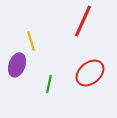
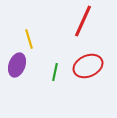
yellow line: moved 2 px left, 2 px up
red ellipse: moved 2 px left, 7 px up; rotated 16 degrees clockwise
green line: moved 6 px right, 12 px up
